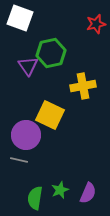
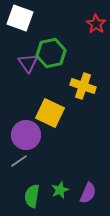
red star: rotated 24 degrees counterclockwise
purple triangle: moved 3 px up
yellow cross: rotated 30 degrees clockwise
yellow square: moved 2 px up
gray line: moved 1 px down; rotated 48 degrees counterclockwise
green semicircle: moved 3 px left, 2 px up
